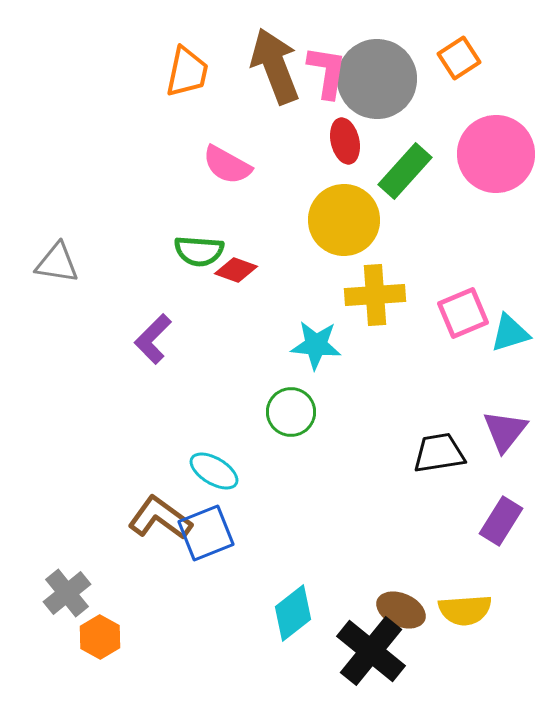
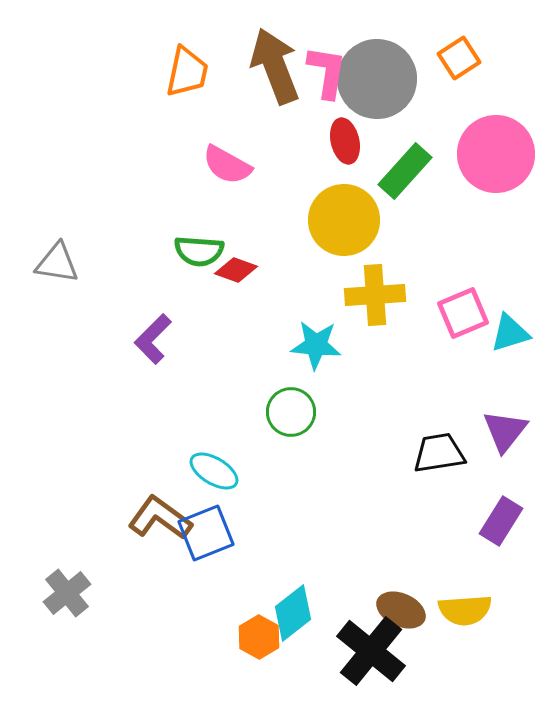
orange hexagon: moved 159 px right
